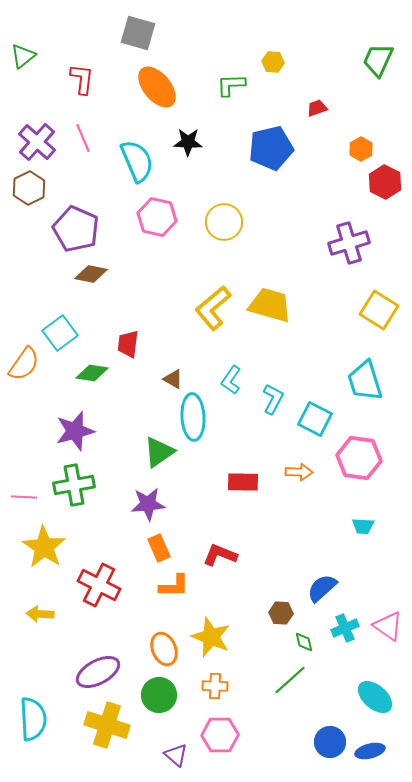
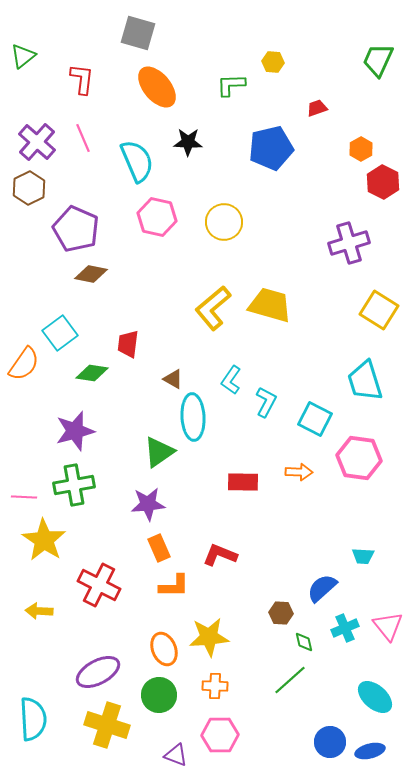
red hexagon at (385, 182): moved 2 px left
cyan L-shape at (273, 399): moved 7 px left, 3 px down
cyan trapezoid at (363, 526): moved 30 px down
yellow star at (44, 547): moved 7 px up
yellow arrow at (40, 614): moved 1 px left, 3 px up
pink triangle at (388, 626): rotated 16 degrees clockwise
yellow star at (211, 637): moved 2 px left; rotated 27 degrees counterclockwise
purple triangle at (176, 755): rotated 20 degrees counterclockwise
